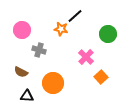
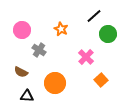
black line: moved 19 px right
orange star: rotated 16 degrees clockwise
gray cross: rotated 16 degrees clockwise
orange square: moved 3 px down
orange circle: moved 2 px right
